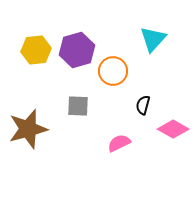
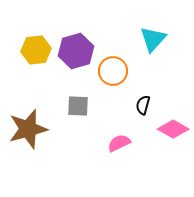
purple hexagon: moved 1 px left, 1 px down
